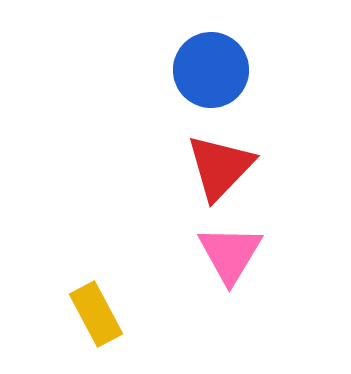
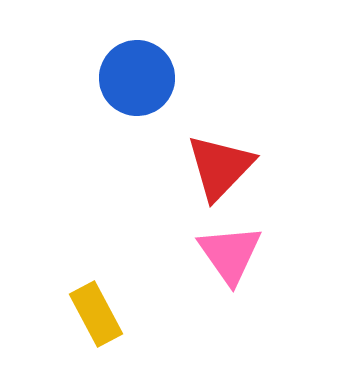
blue circle: moved 74 px left, 8 px down
pink triangle: rotated 6 degrees counterclockwise
